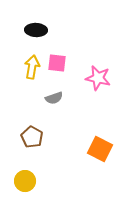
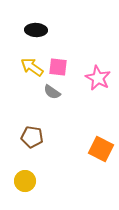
pink square: moved 1 px right, 4 px down
yellow arrow: rotated 65 degrees counterclockwise
pink star: rotated 15 degrees clockwise
gray semicircle: moved 2 px left, 6 px up; rotated 54 degrees clockwise
brown pentagon: rotated 20 degrees counterclockwise
orange square: moved 1 px right
